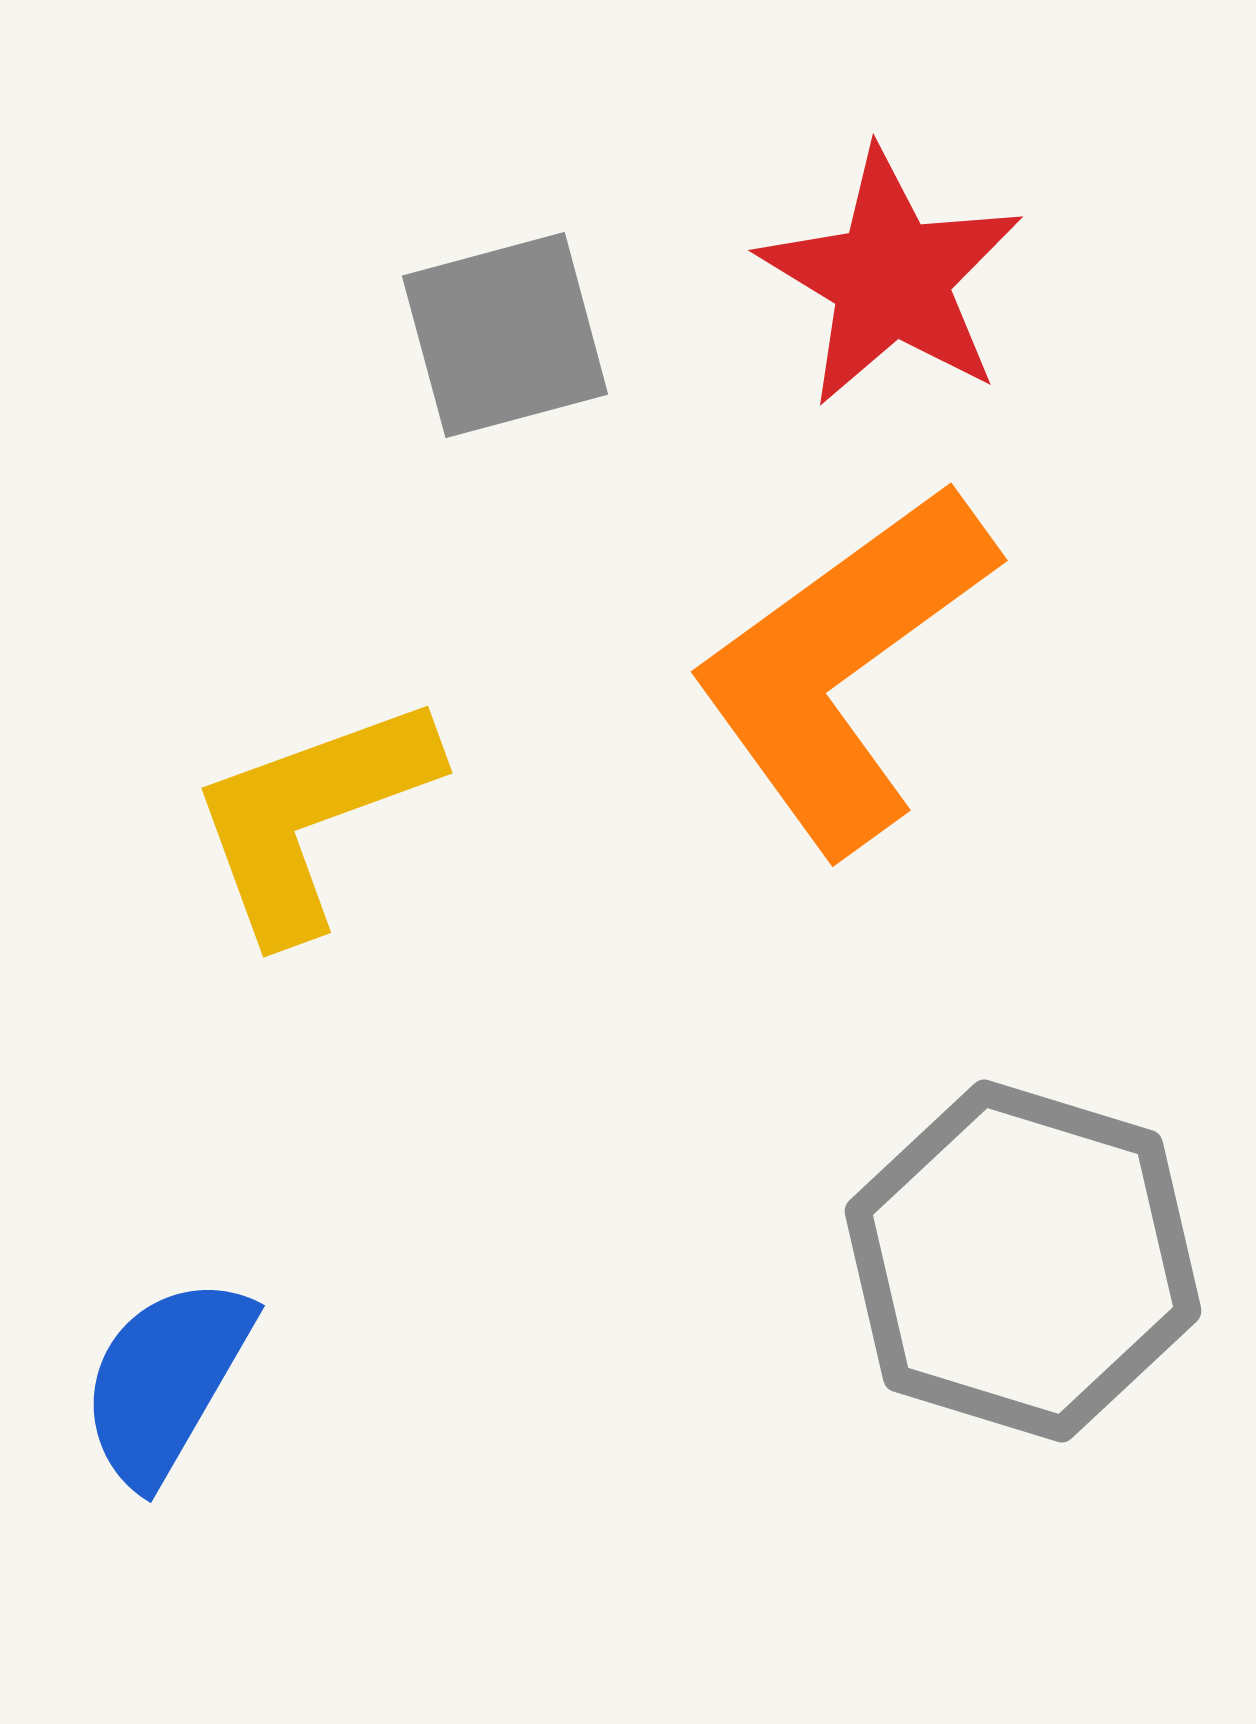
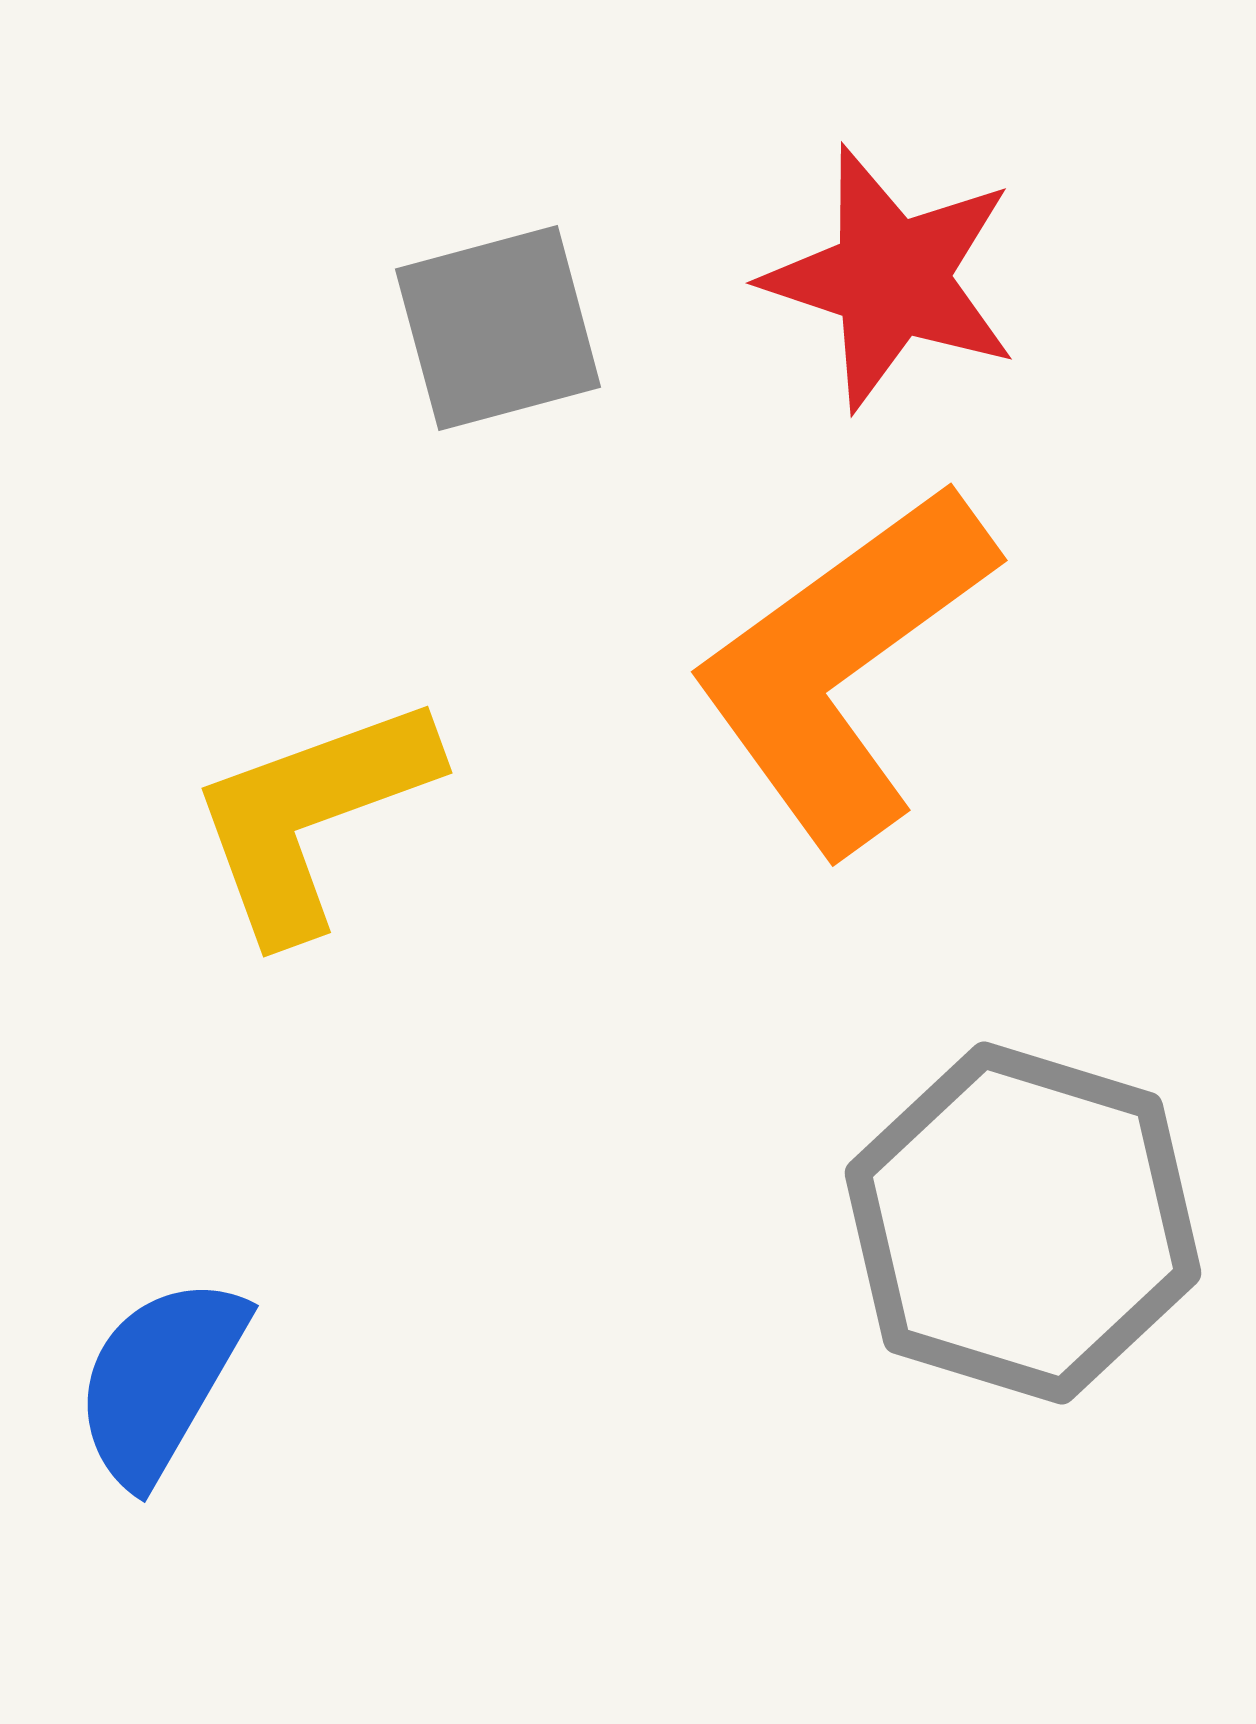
red star: rotated 13 degrees counterclockwise
gray square: moved 7 px left, 7 px up
gray hexagon: moved 38 px up
blue semicircle: moved 6 px left
